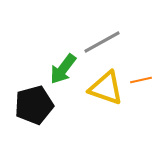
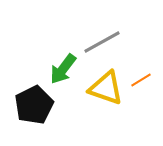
orange line: rotated 20 degrees counterclockwise
black pentagon: rotated 12 degrees counterclockwise
